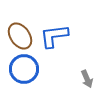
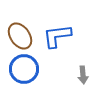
blue L-shape: moved 3 px right
gray arrow: moved 4 px left, 4 px up; rotated 18 degrees clockwise
